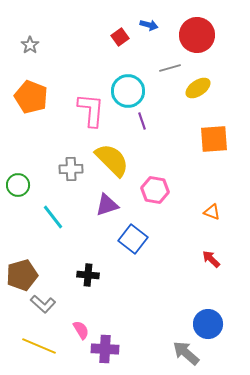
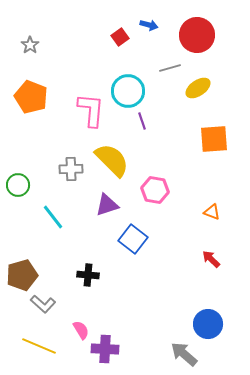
gray arrow: moved 2 px left, 1 px down
